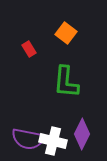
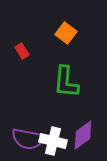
red rectangle: moved 7 px left, 2 px down
purple diamond: moved 1 px right, 1 px down; rotated 28 degrees clockwise
